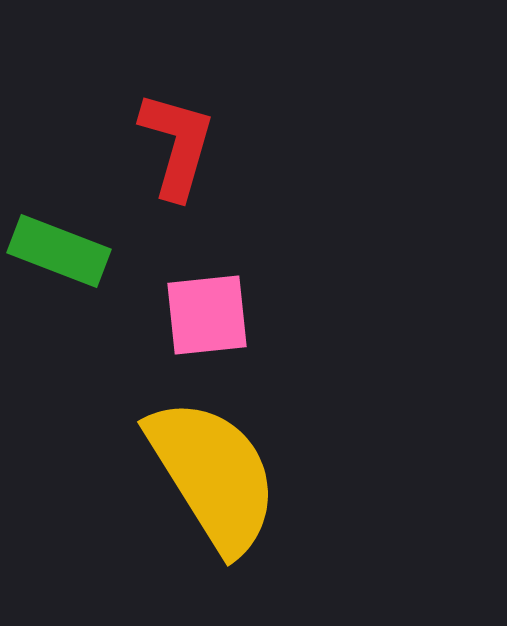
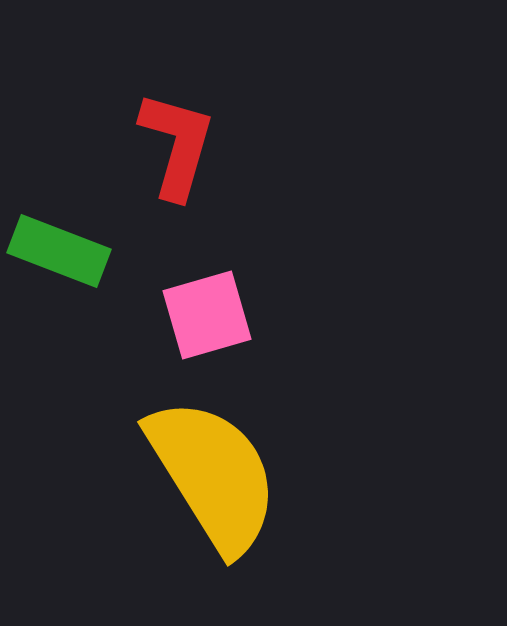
pink square: rotated 10 degrees counterclockwise
